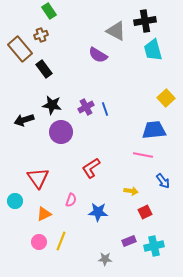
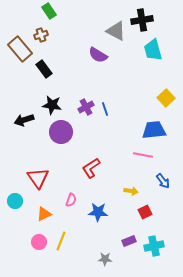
black cross: moved 3 px left, 1 px up
